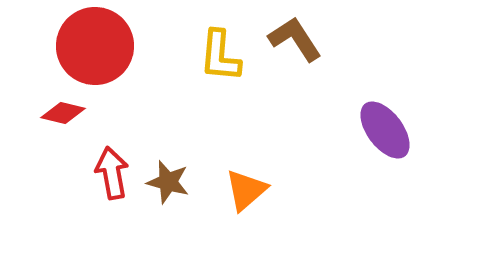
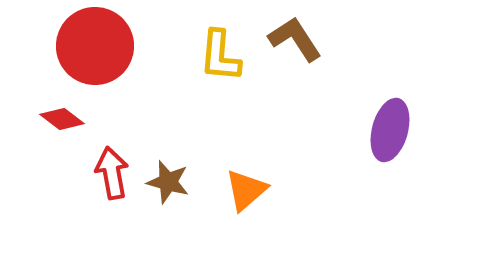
red diamond: moved 1 px left, 6 px down; rotated 24 degrees clockwise
purple ellipse: moved 5 px right; rotated 52 degrees clockwise
